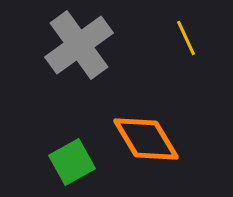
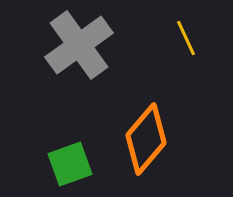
orange diamond: rotated 72 degrees clockwise
green square: moved 2 px left, 2 px down; rotated 9 degrees clockwise
